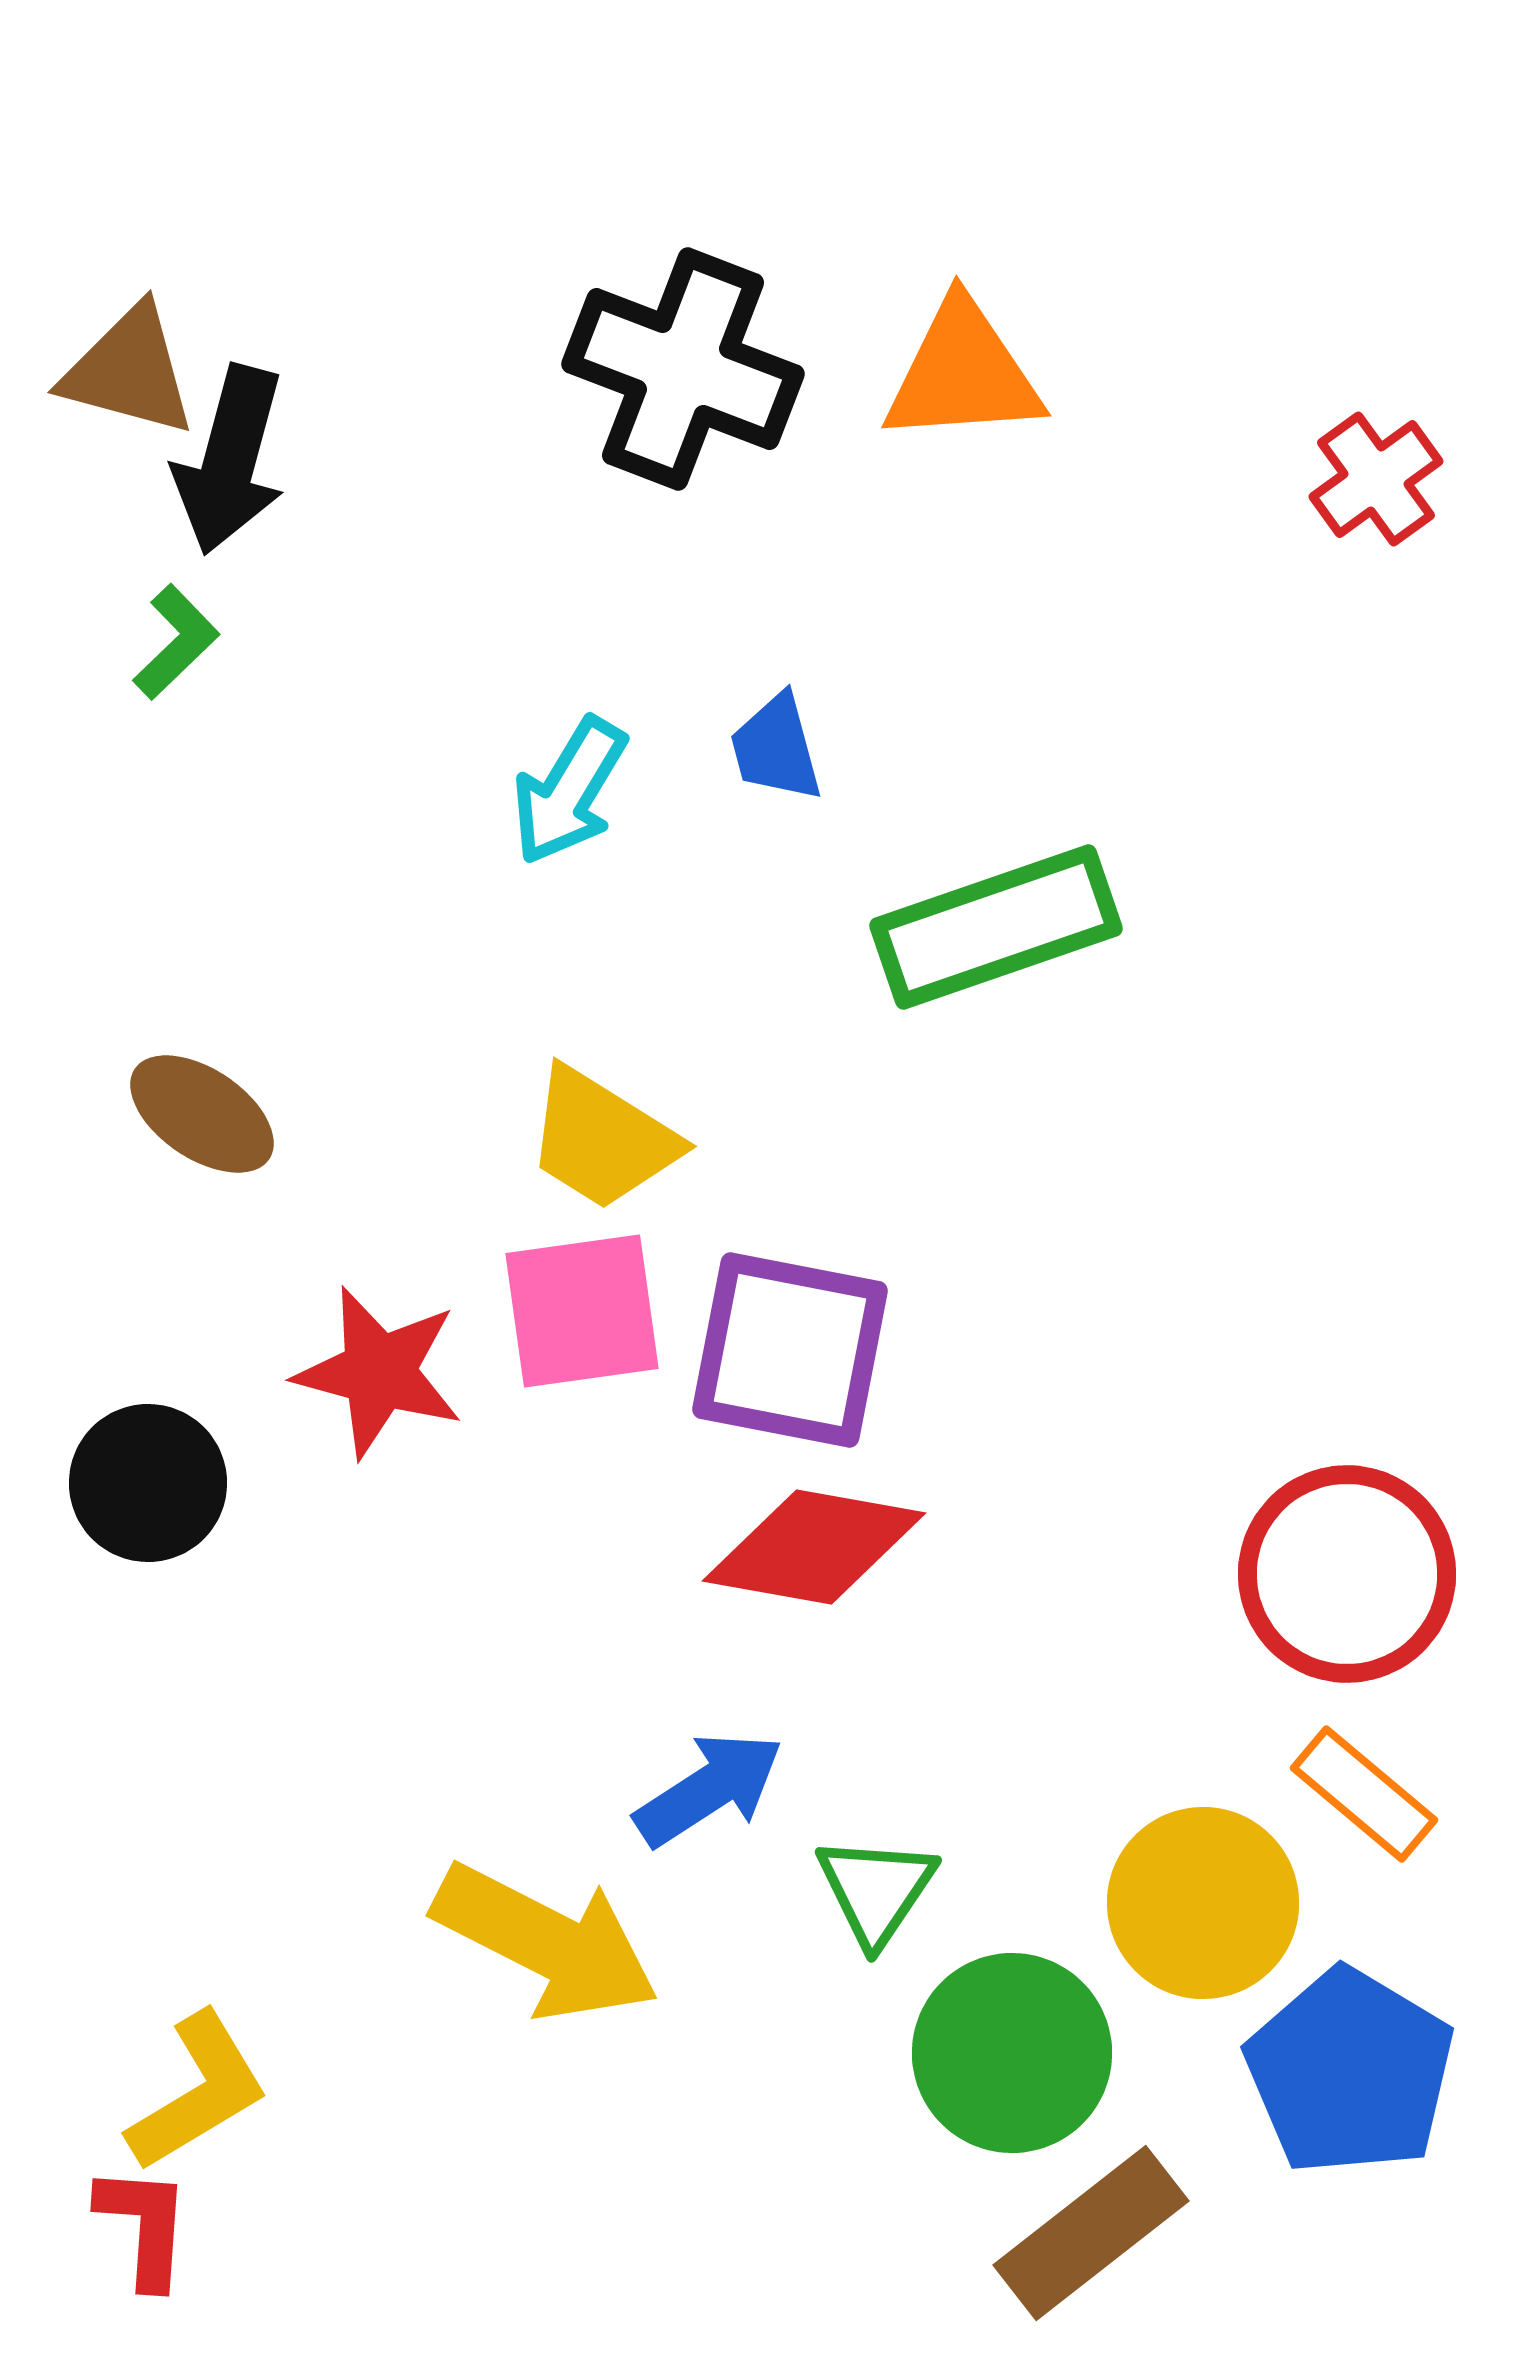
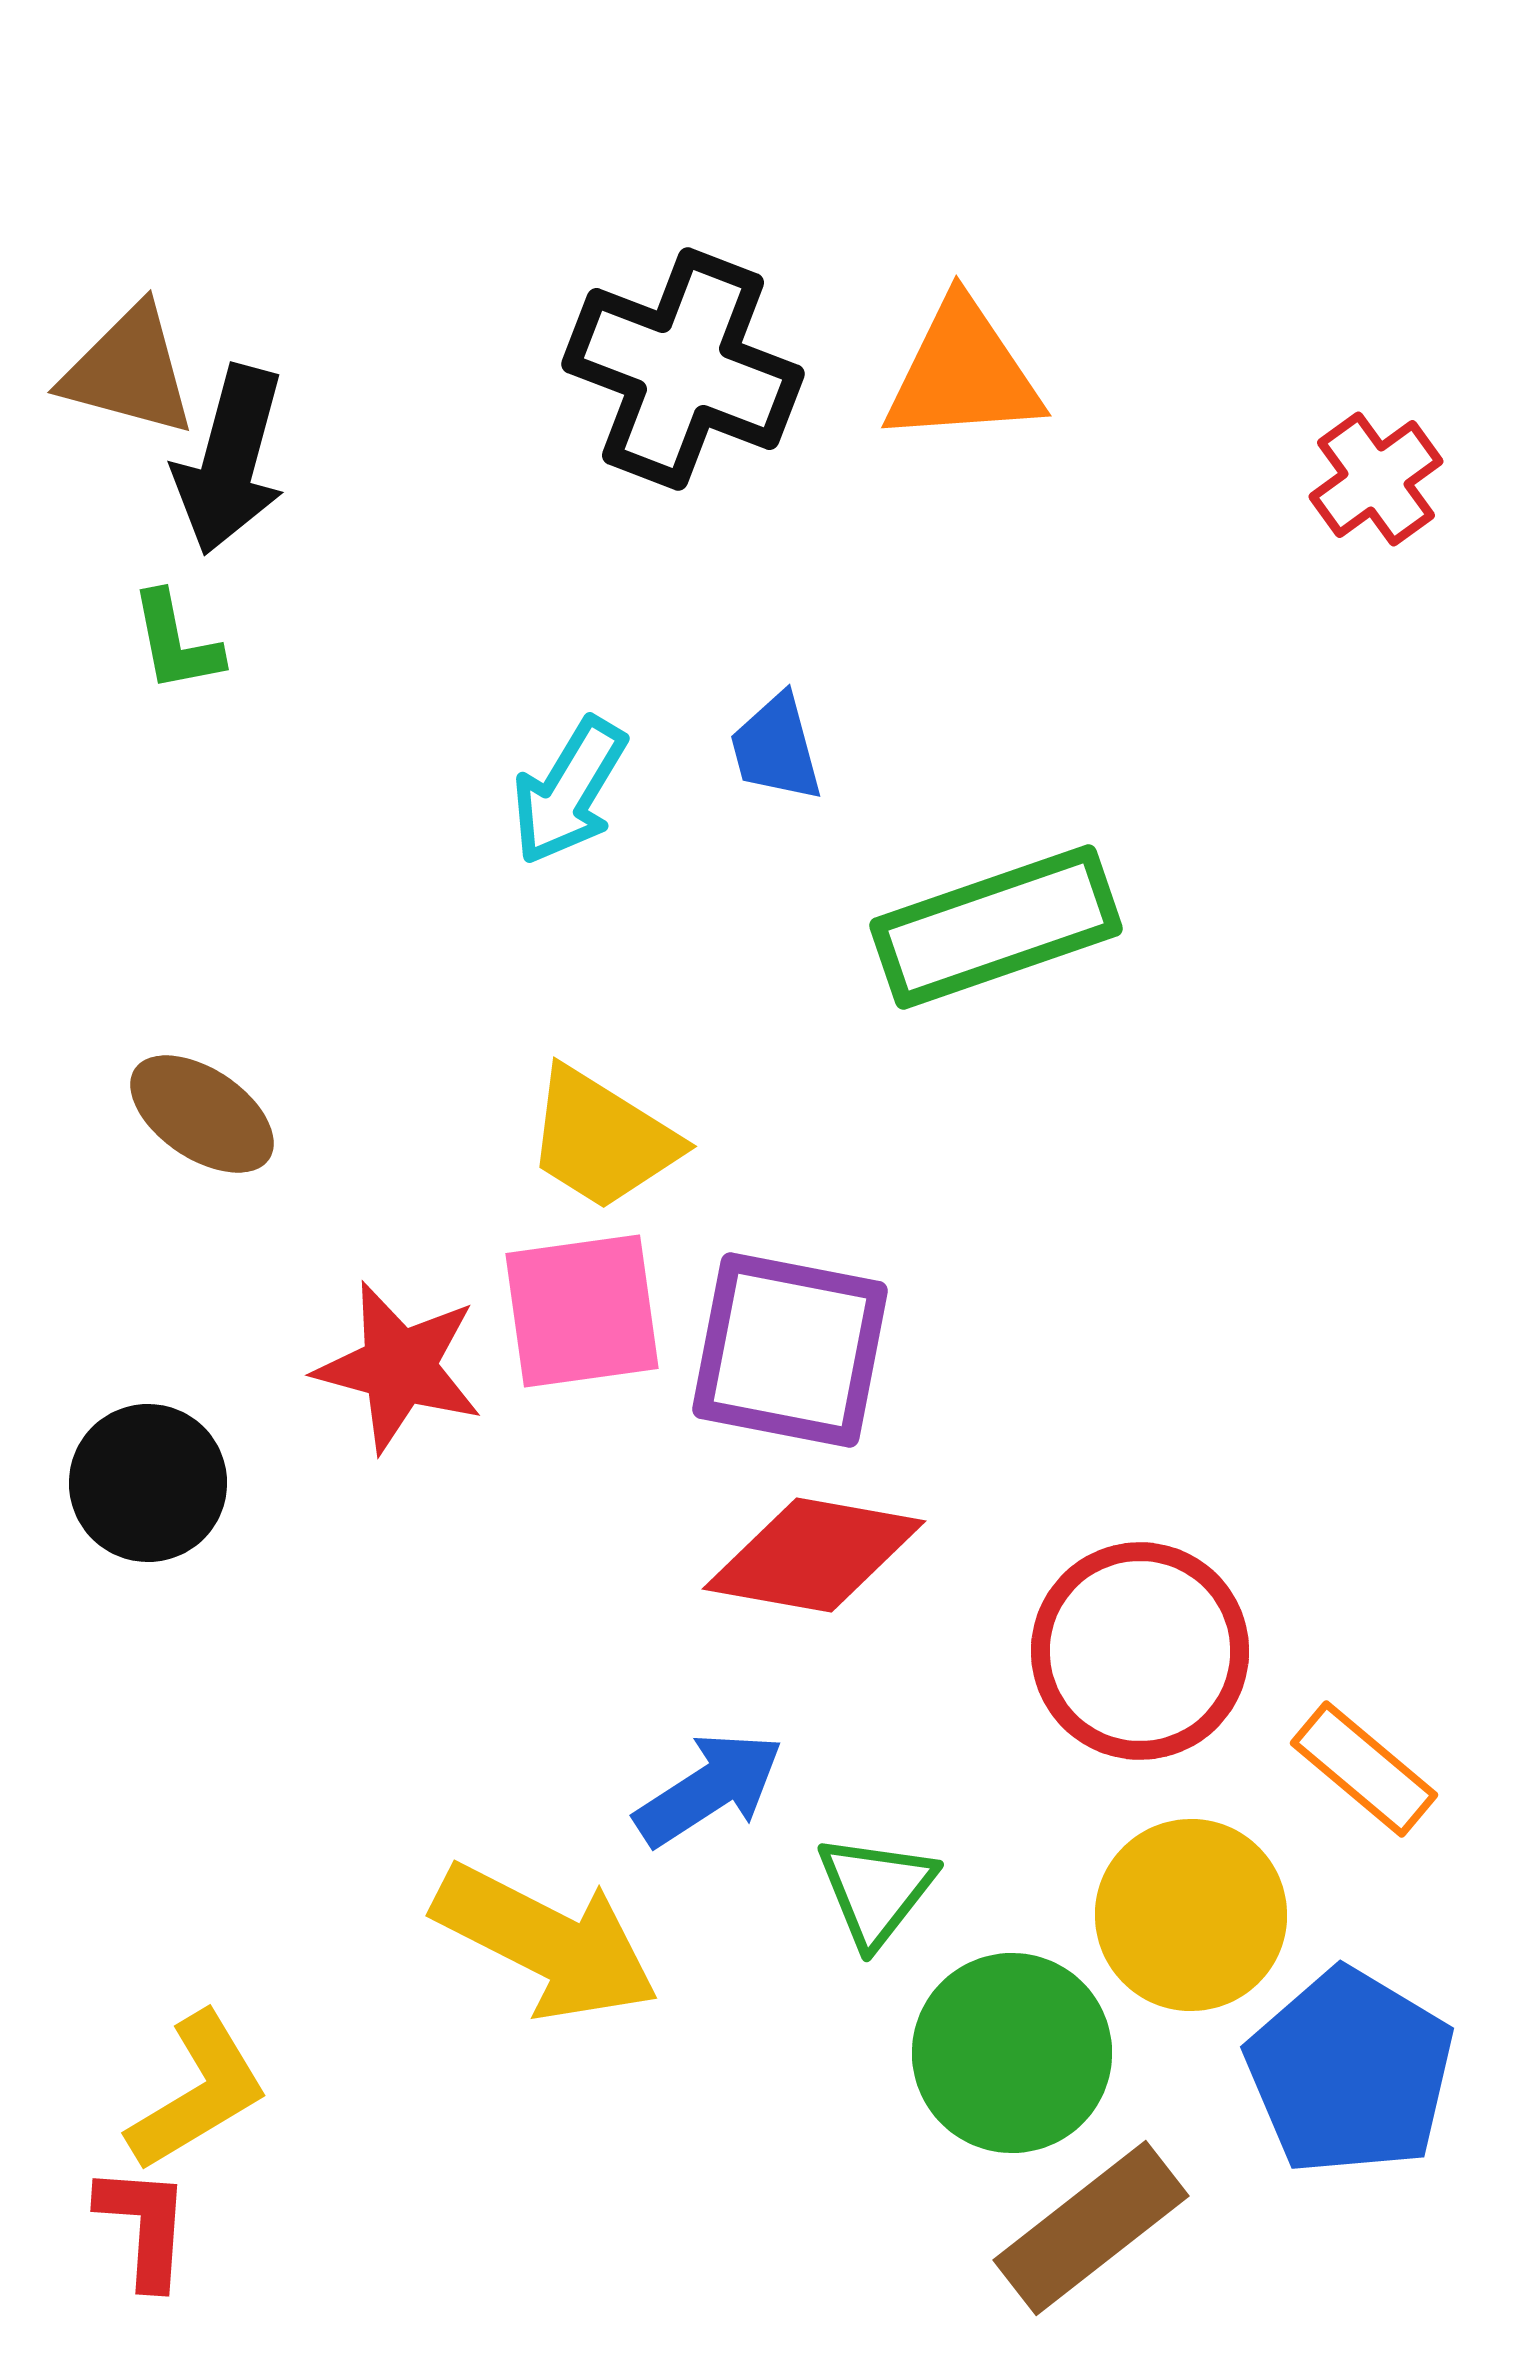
green L-shape: rotated 123 degrees clockwise
red star: moved 20 px right, 5 px up
red diamond: moved 8 px down
red circle: moved 207 px left, 77 px down
orange rectangle: moved 25 px up
green triangle: rotated 4 degrees clockwise
yellow circle: moved 12 px left, 12 px down
brown rectangle: moved 5 px up
